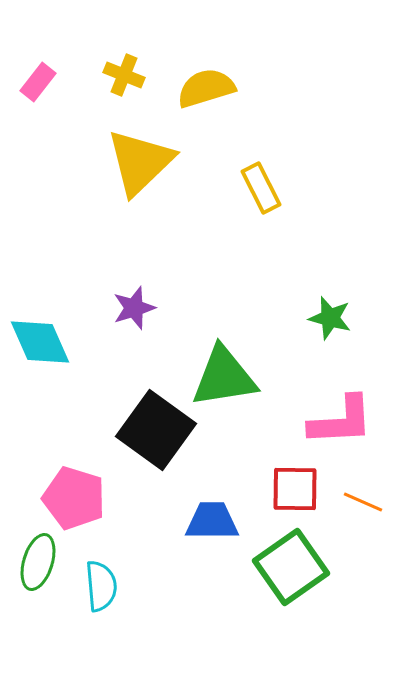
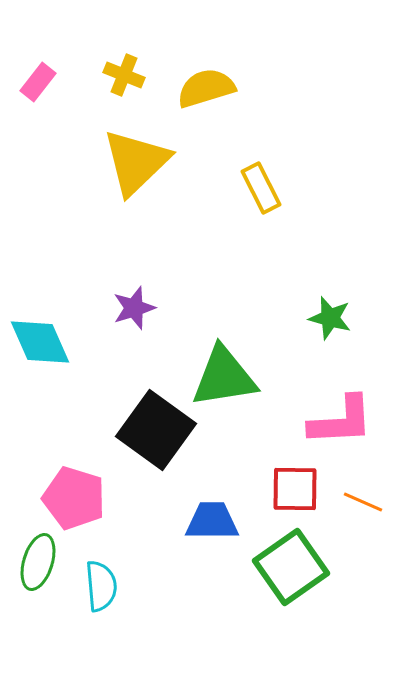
yellow triangle: moved 4 px left
